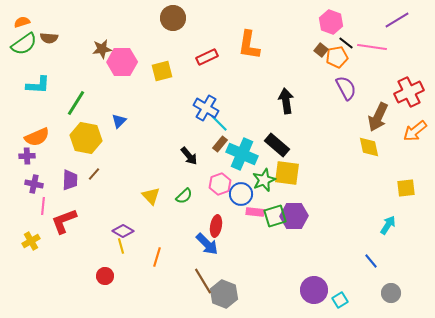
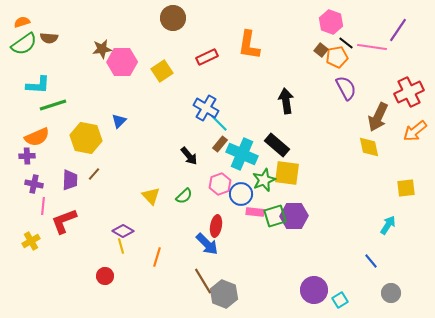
purple line at (397, 20): moved 1 px right, 10 px down; rotated 25 degrees counterclockwise
yellow square at (162, 71): rotated 20 degrees counterclockwise
green line at (76, 103): moved 23 px left, 2 px down; rotated 40 degrees clockwise
